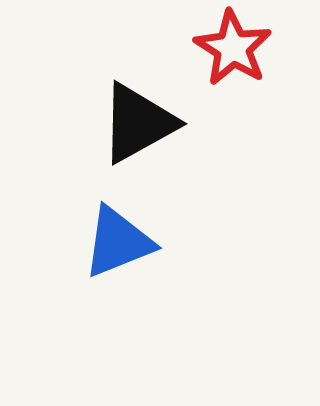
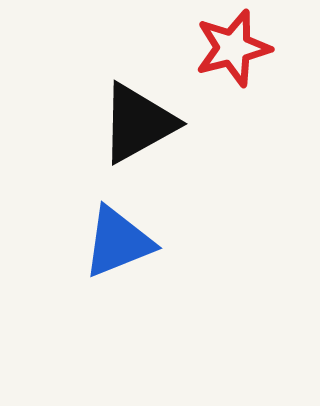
red star: rotated 26 degrees clockwise
